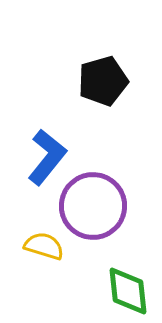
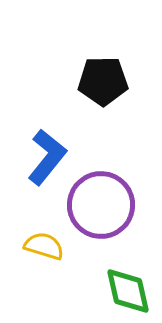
black pentagon: rotated 15 degrees clockwise
purple circle: moved 8 px right, 1 px up
green diamond: rotated 6 degrees counterclockwise
